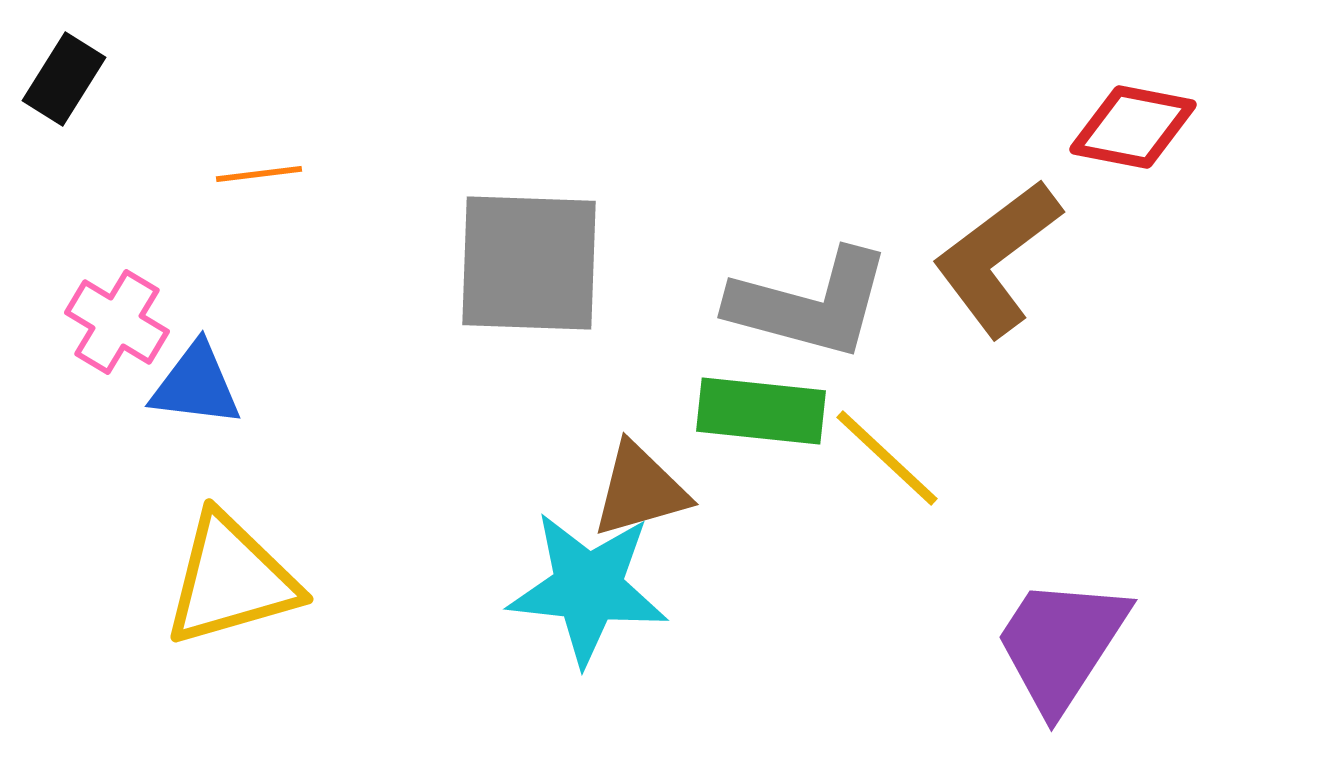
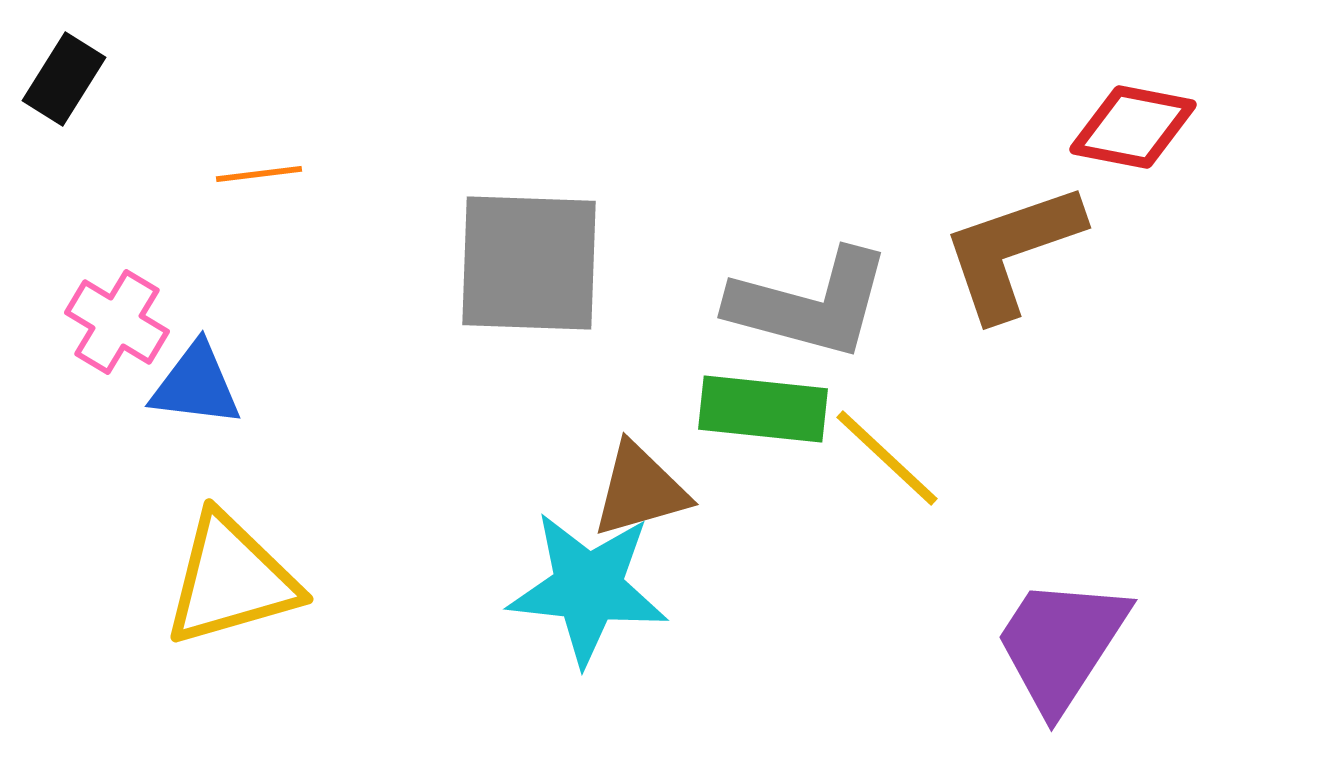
brown L-shape: moved 15 px right, 7 px up; rotated 18 degrees clockwise
green rectangle: moved 2 px right, 2 px up
